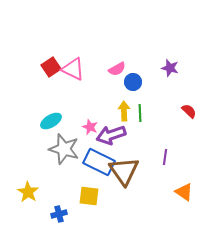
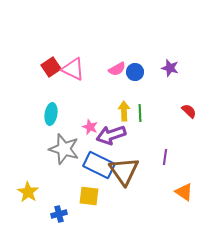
blue circle: moved 2 px right, 10 px up
cyan ellipse: moved 7 px up; rotated 50 degrees counterclockwise
blue rectangle: moved 3 px down
